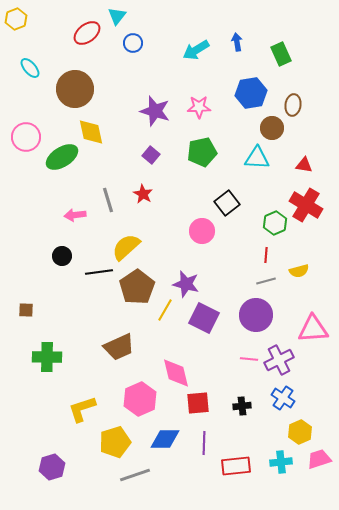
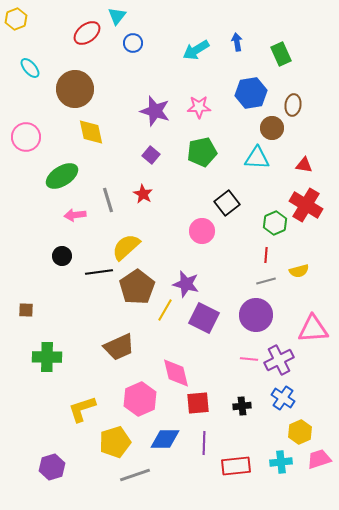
green ellipse at (62, 157): moved 19 px down
